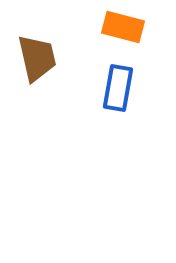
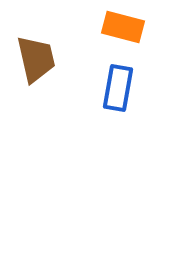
brown trapezoid: moved 1 px left, 1 px down
